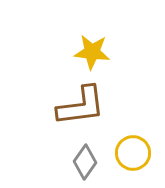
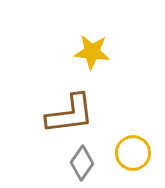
brown L-shape: moved 11 px left, 8 px down
gray diamond: moved 3 px left, 1 px down
